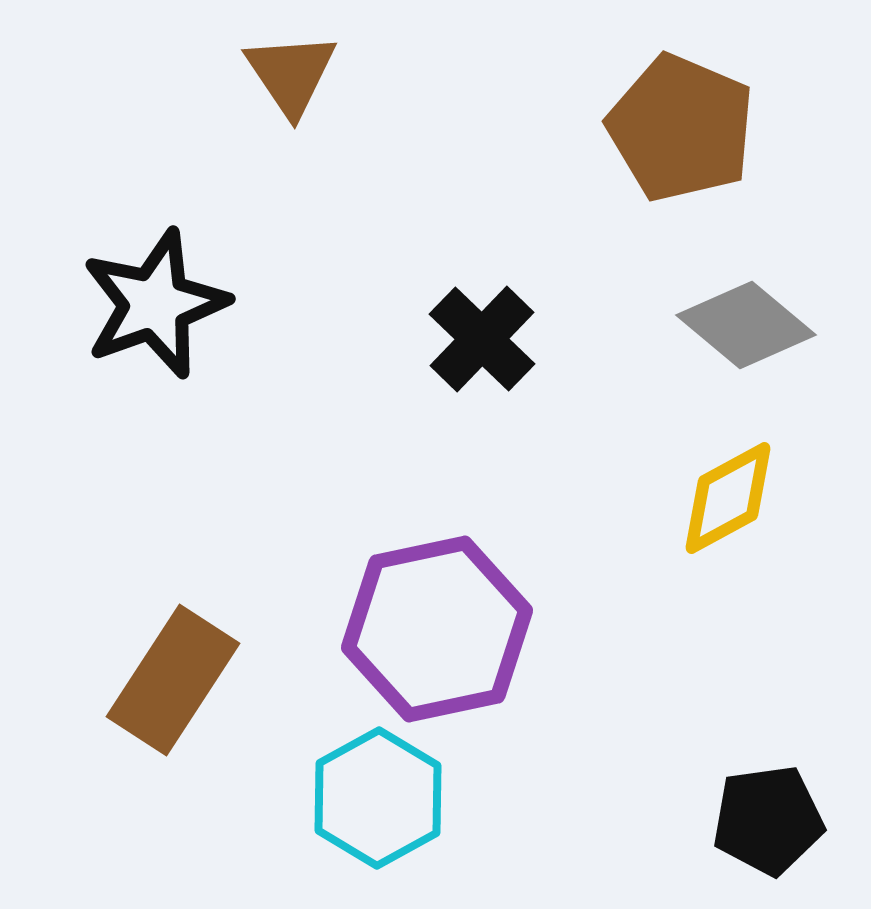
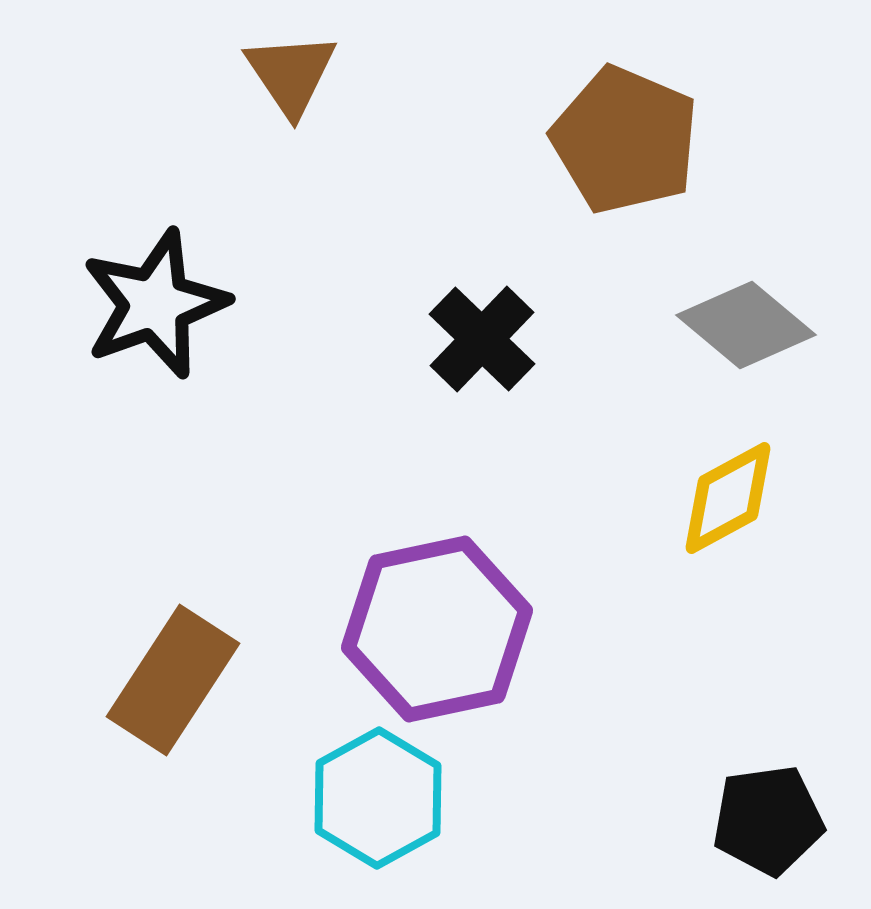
brown pentagon: moved 56 px left, 12 px down
